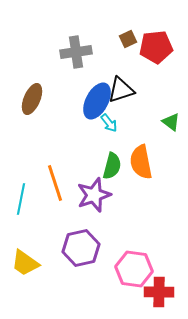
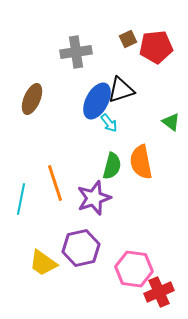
purple star: moved 3 px down
yellow trapezoid: moved 18 px right
red cross: rotated 24 degrees counterclockwise
